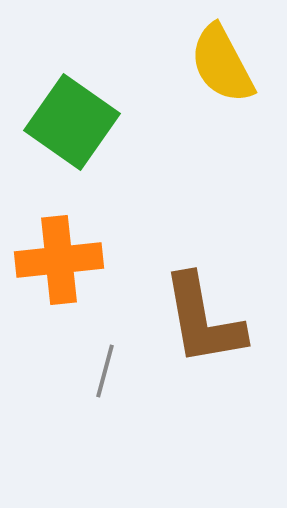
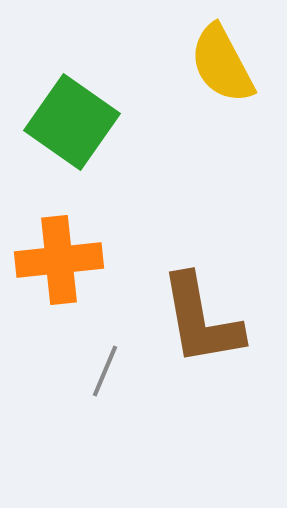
brown L-shape: moved 2 px left
gray line: rotated 8 degrees clockwise
